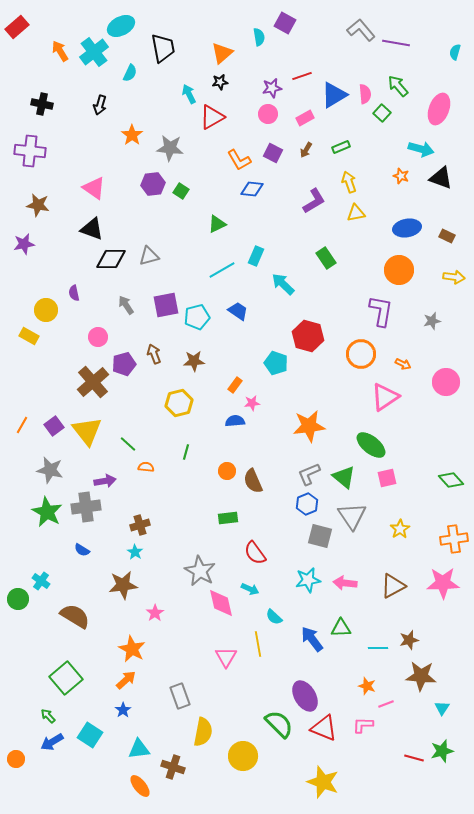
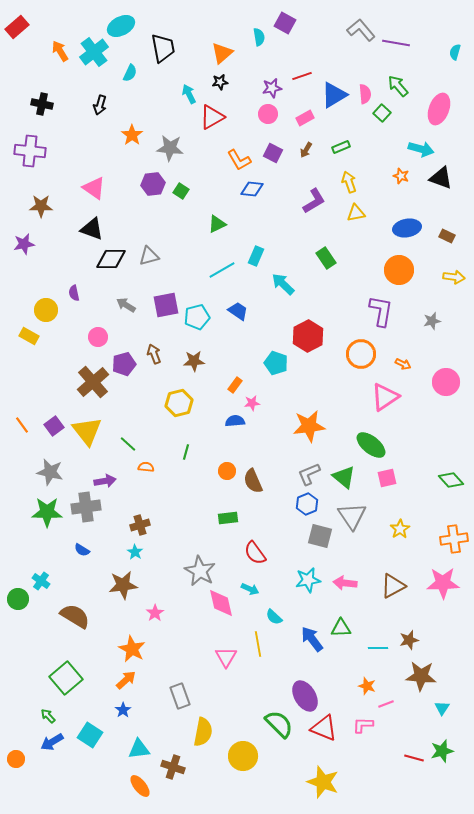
brown star at (38, 205): moved 3 px right, 1 px down; rotated 10 degrees counterclockwise
gray arrow at (126, 305): rotated 24 degrees counterclockwise
red hexagon at (308, 336): rotated 16 degrees clockwise
orange line at (22, 425): rotated 66 degrees counterclockwise
gray star at (50, 470): moved 2 px down
green star at (47, 512): rotated 28 degrees counterclockwise
